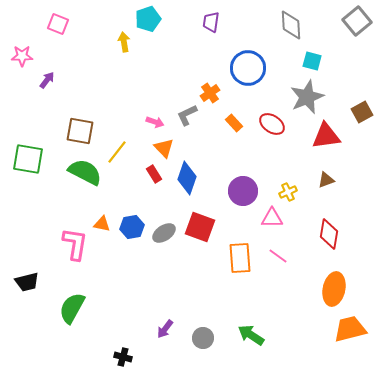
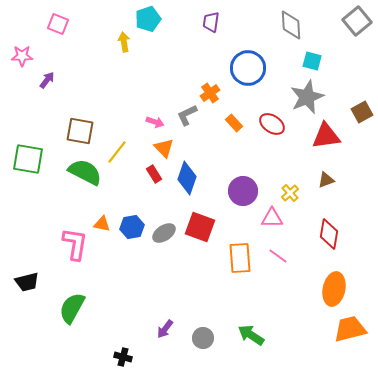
yellow cross at (288, 192): moved 2 px right, 1 px down; rotated 18 degrees counterclockwise
